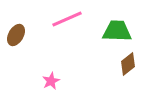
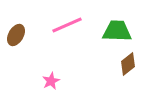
pink line: moved 6 px down
